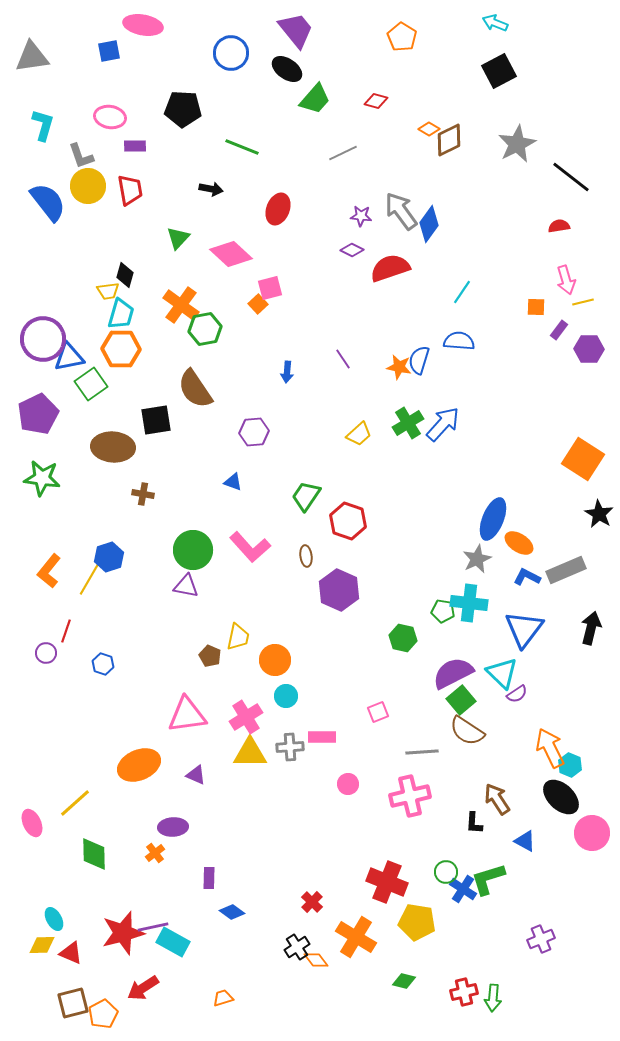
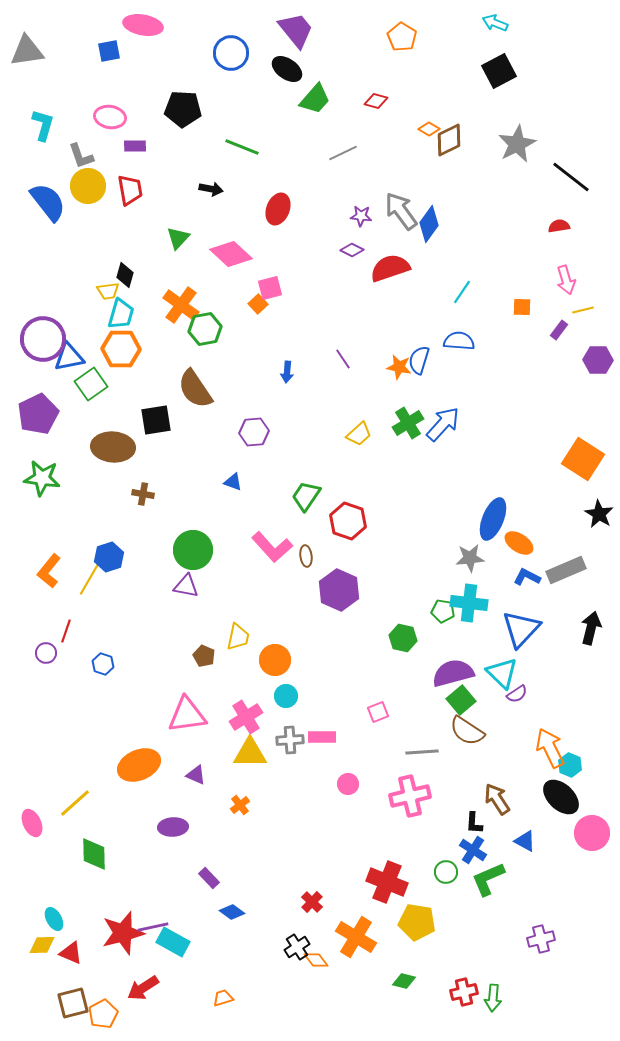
gray triangle at (32, 57): moved 5 px left, 6 px up
yellow line at (583, 302): moved 8 px down
orange square at (536, 307): moved 14 px left
purple hexagon at (589, 349): moved 9 px right, 11 px down
pink L-shape at (250, 547): moved 22 px right
gray star at (477, 559): moved 7 px left, 1 px up; rotated 20 degrees clockwise
blue triangle at (524, 629): moved 3 px left; rotated 6 degrees clockwise
brown pentagon at (210, 656): moved 6 px left
purple semicircle at (453, 673): rotated 12 degrees clockwise
gray cross at (290, 747): moved 7 px up
orange cross at (155, 853): moved 85 px right, 48 px up
purple rectangle at (209, 878): rotated 45 degrees counterclockwise
green L-shape at (488, 879): rotated 6 degrees counterclockwise
blue cross at (463, 889): moved 10 px right, 39 px up
purple cross at (541, 939): rotated 8 degrees clockwise
